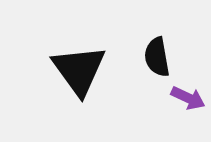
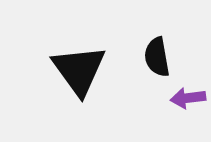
purple arrow: rotated 148 degrees clockwise
